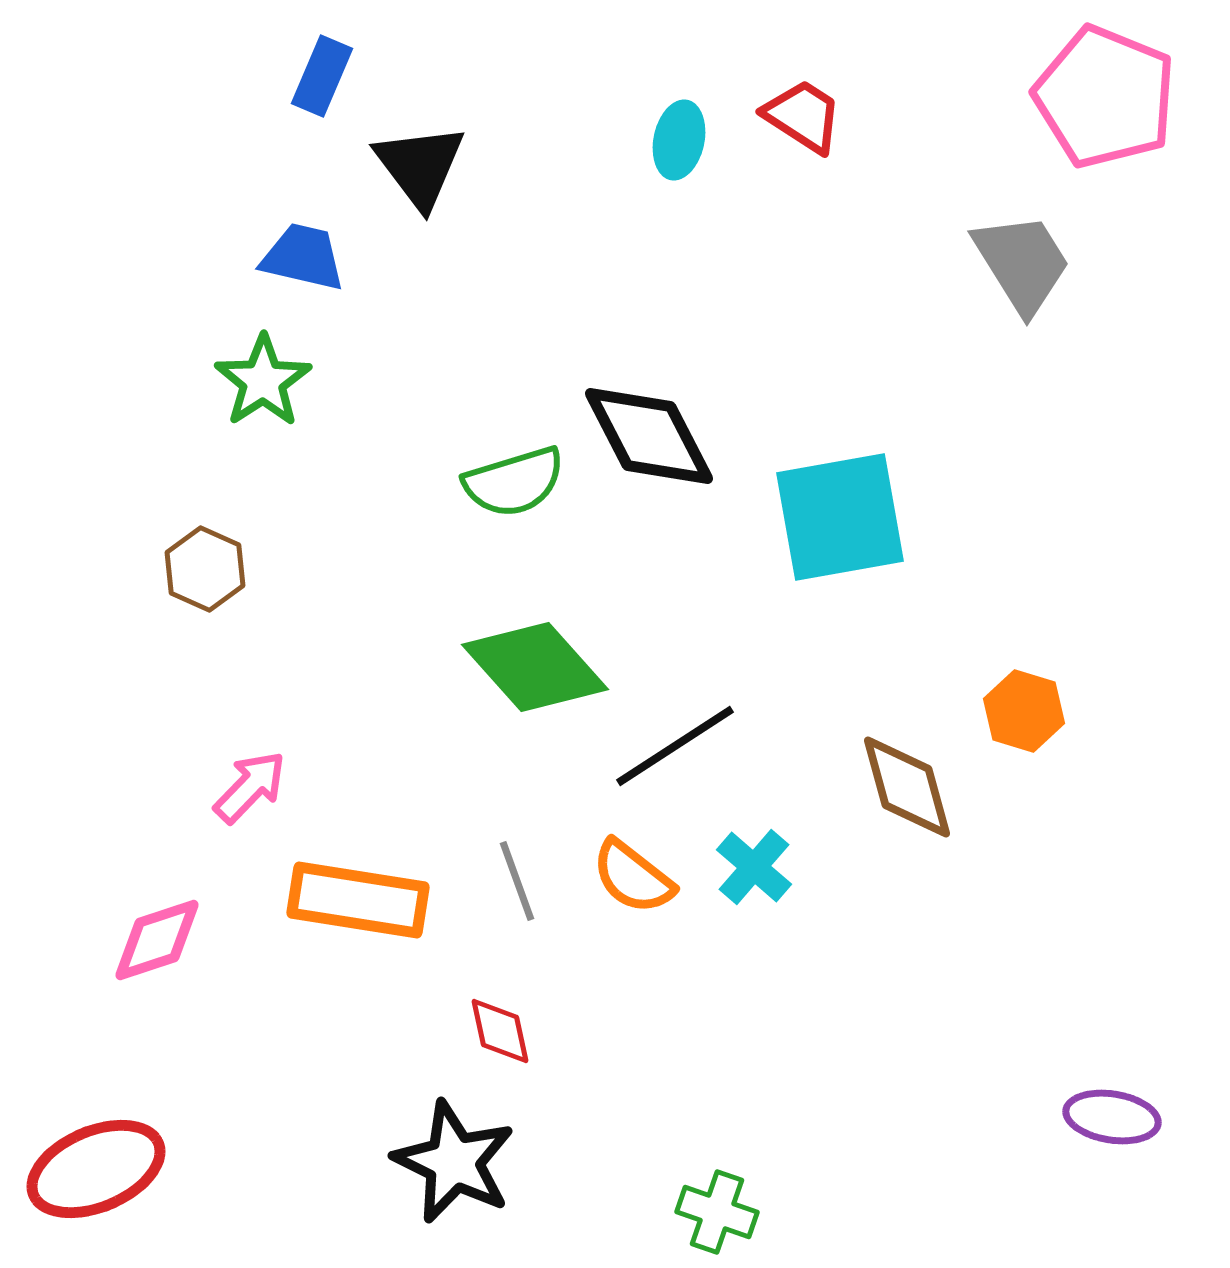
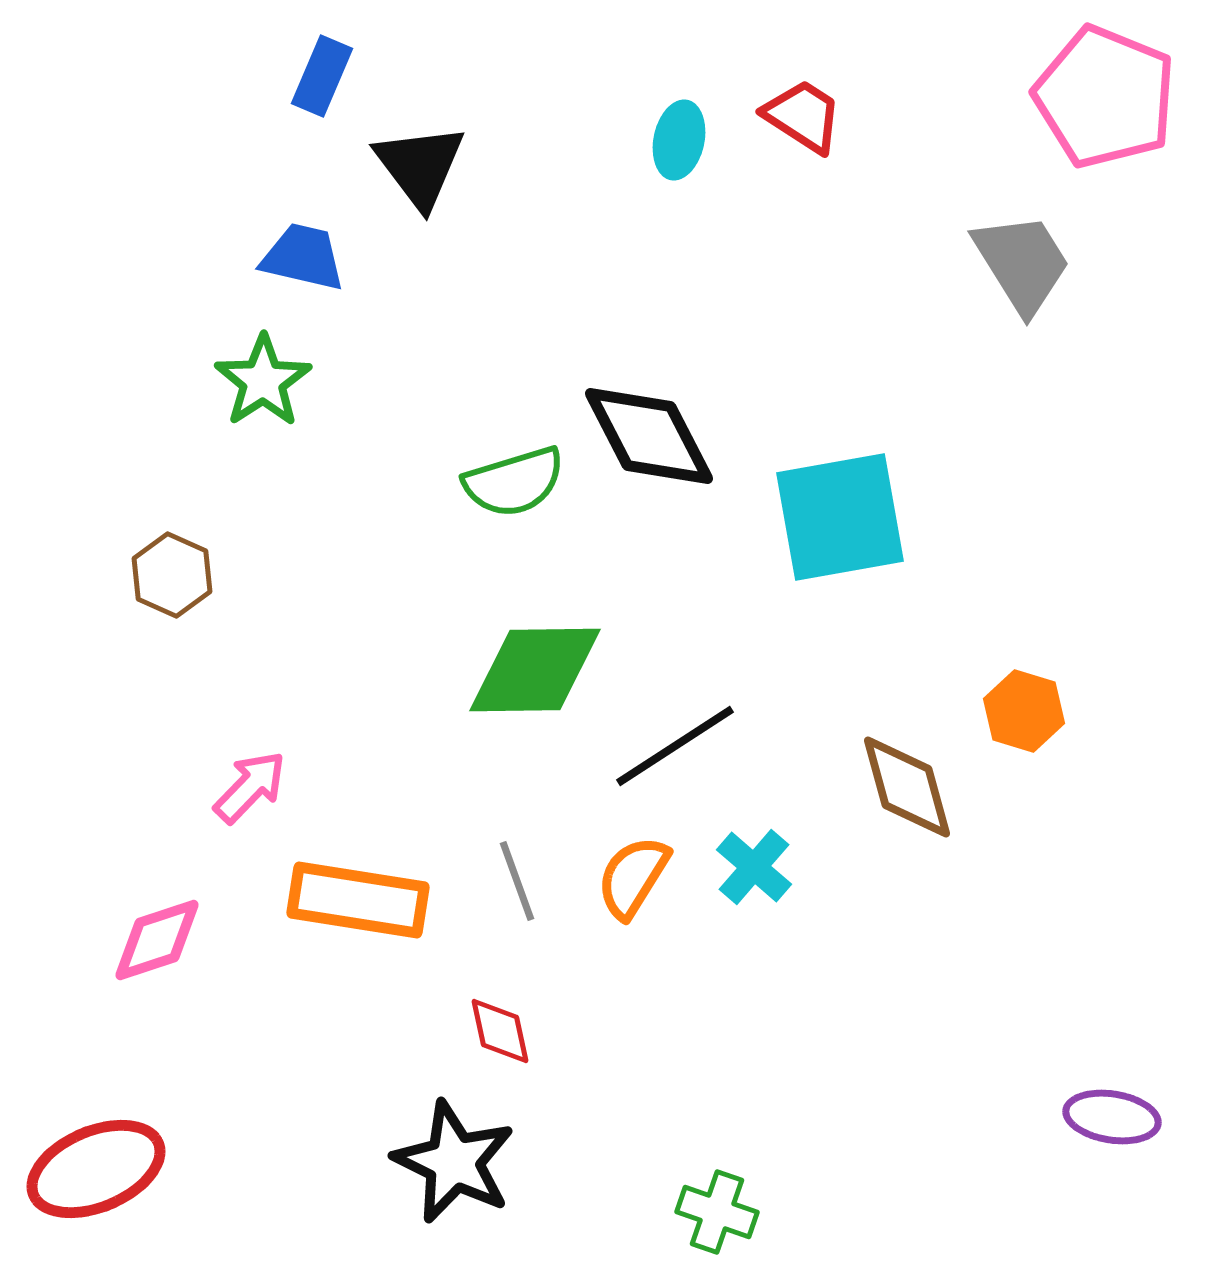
brown hexagon: moved 33 px left, 6 px down
green diamond: moved 3 px down; rotated 49 degrees counterclockwise
orange semicircle: rotated 84 degrees clockwise
